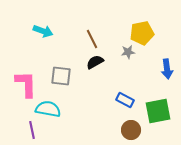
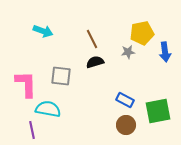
black semicircle: rotated 12 degrees clockwise
blue arrow: moved 2 px left, 17 px up
brown circle: moved 5 px left, 5 px up
